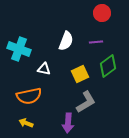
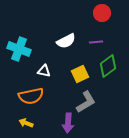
white semicircle: rotated 42 degrees clockwise
white triangle: moved 2 px down
orange semicircle: moved 2 px right
